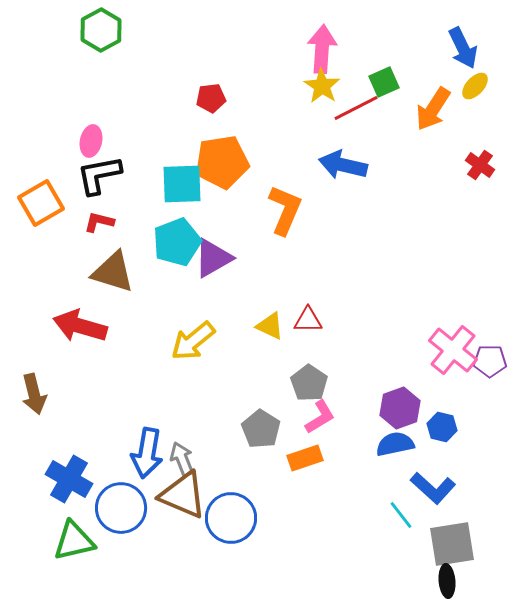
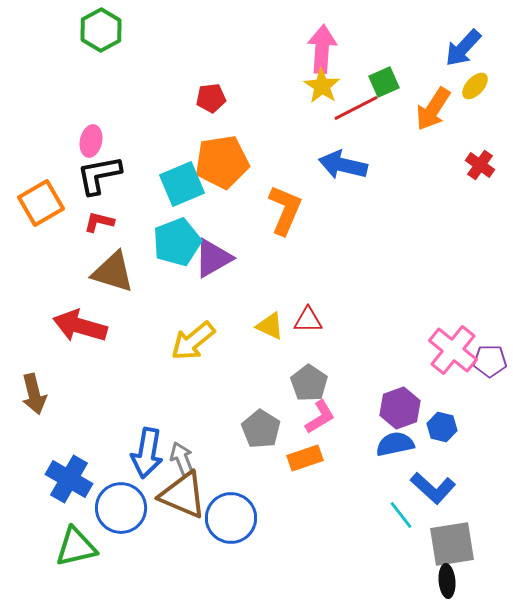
blue arrow at (463, 48): rotated 69 degrees clockwise
cyan square at (182, 184): rotated 21 degrees counterclockwise
green triangle at (74, 541): moved 2 px right, 6 px down
